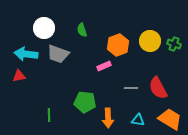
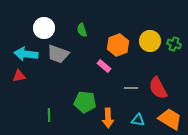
pink rectangle: rotated 64 degrees clockwise
